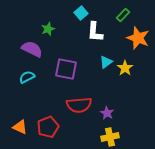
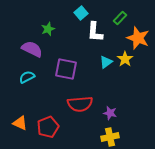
green rectangle: moved 3 px left, 3 px down
yellow star: moved 9 px up
red semicircle: moved 1 px right, 1 px up
purple star: moved 3 px right; rotated 16 degrees counterclockwise
orange triangle: moved 4 px up
